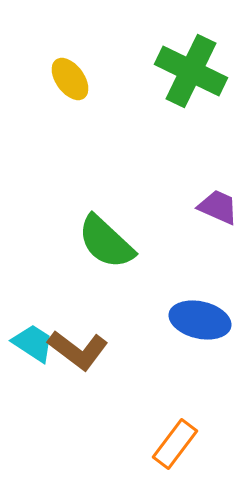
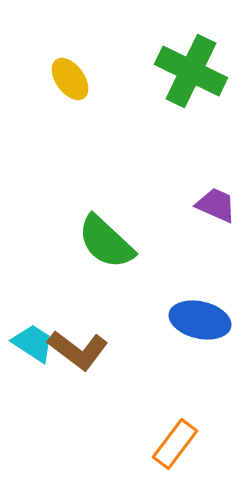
purple trapezoid: moved 2 px left, 2 px up
